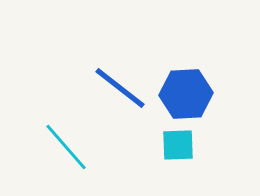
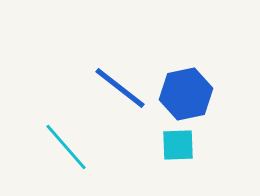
blue hexagon: rotated 9 degrees counterclockwise
